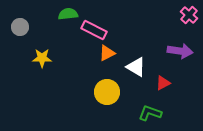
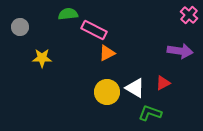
white triangle: moved 1 px left, 21 px down
